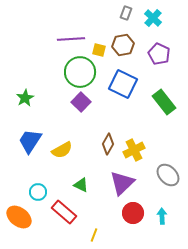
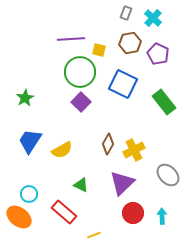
brown hexagon: moved 7 px right, 2 px up
purple pentagon: moved 1 px left
cyan circle: moved 9 px left, 2 px down
yellow line: rotated 48 degrees clockwise
